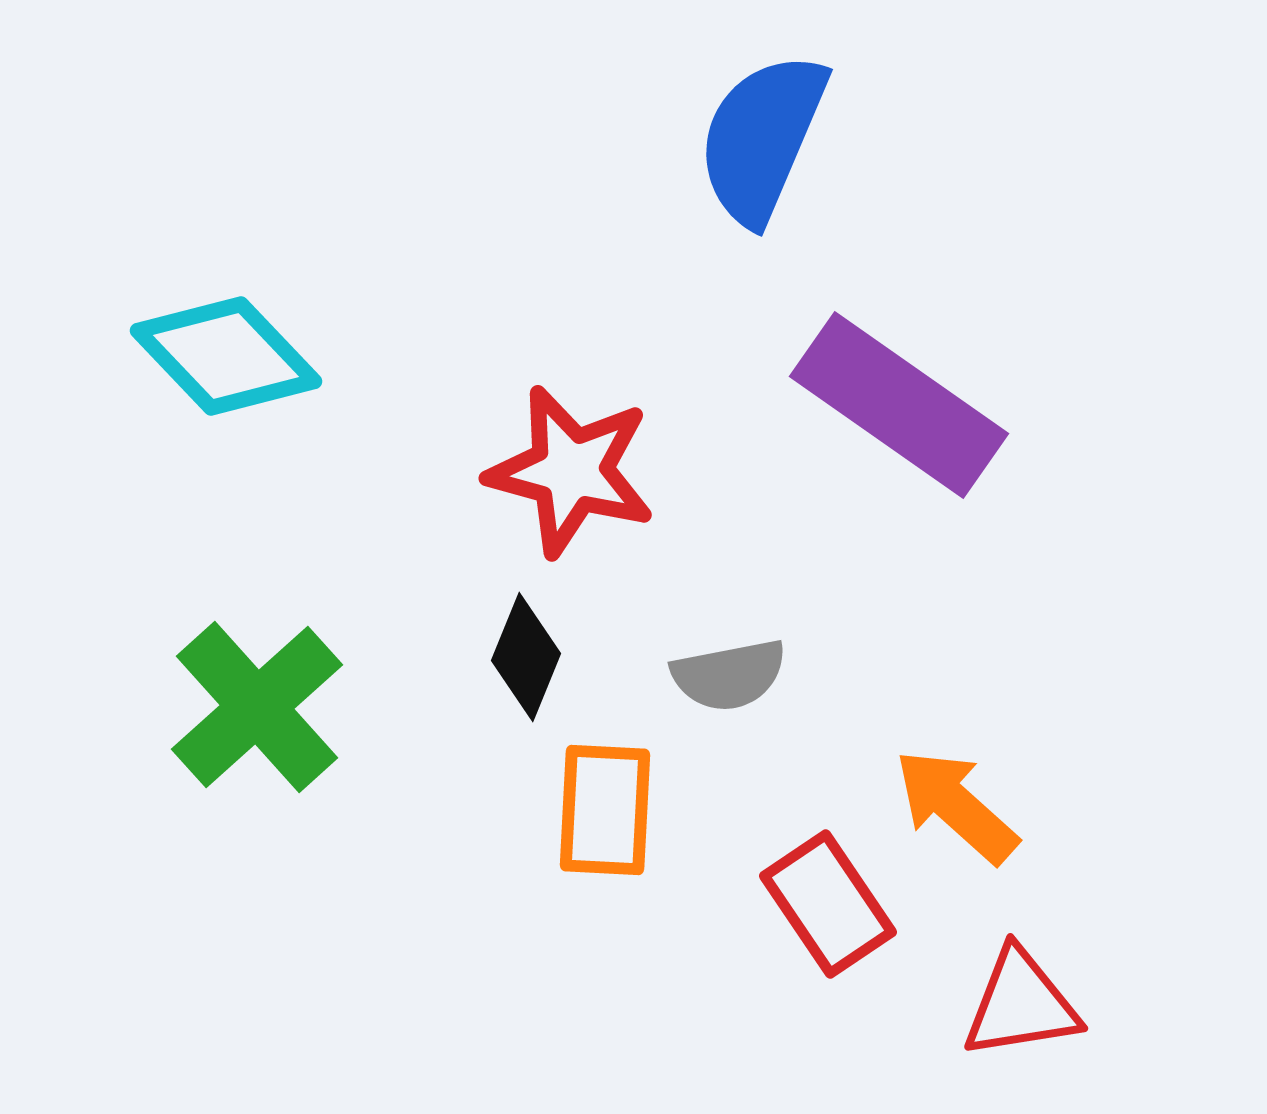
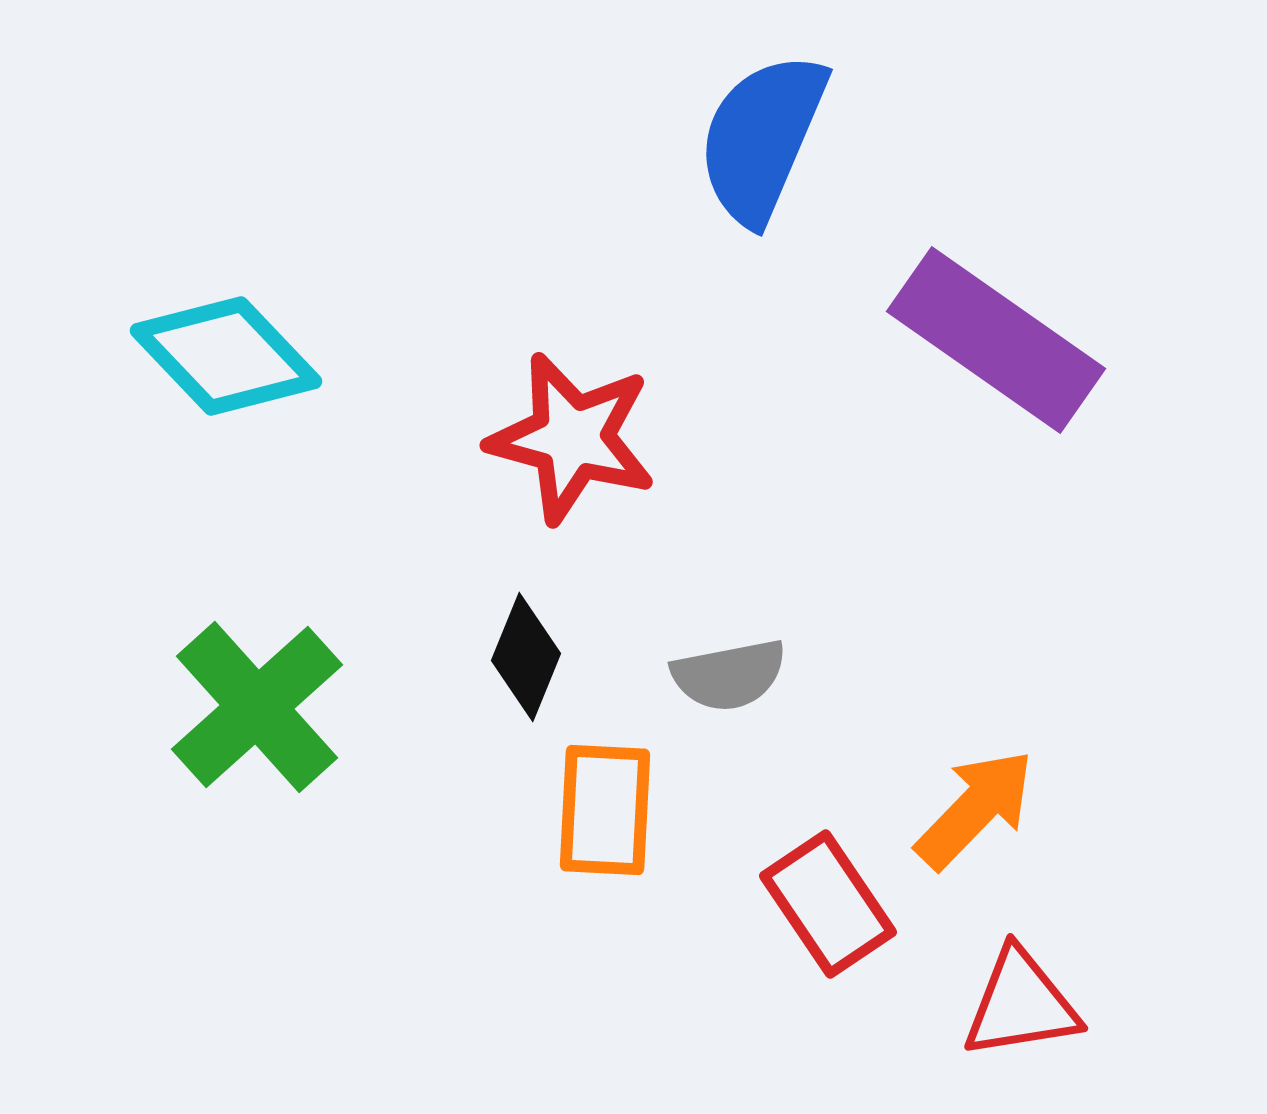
purple rectangle: moved 97 px right, 65 px up
red star: moved 1 px right, 33 px up
orange arrow: moved 19 px right, 3 px down; rotated 92 degrees clockwise
